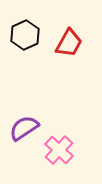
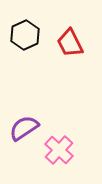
red trapezoid: moved 1 px right; rotated 124 degrees clockwise
